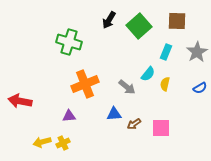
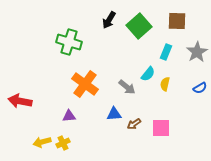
orange cross: rotated 32 degrees counterclockwise
